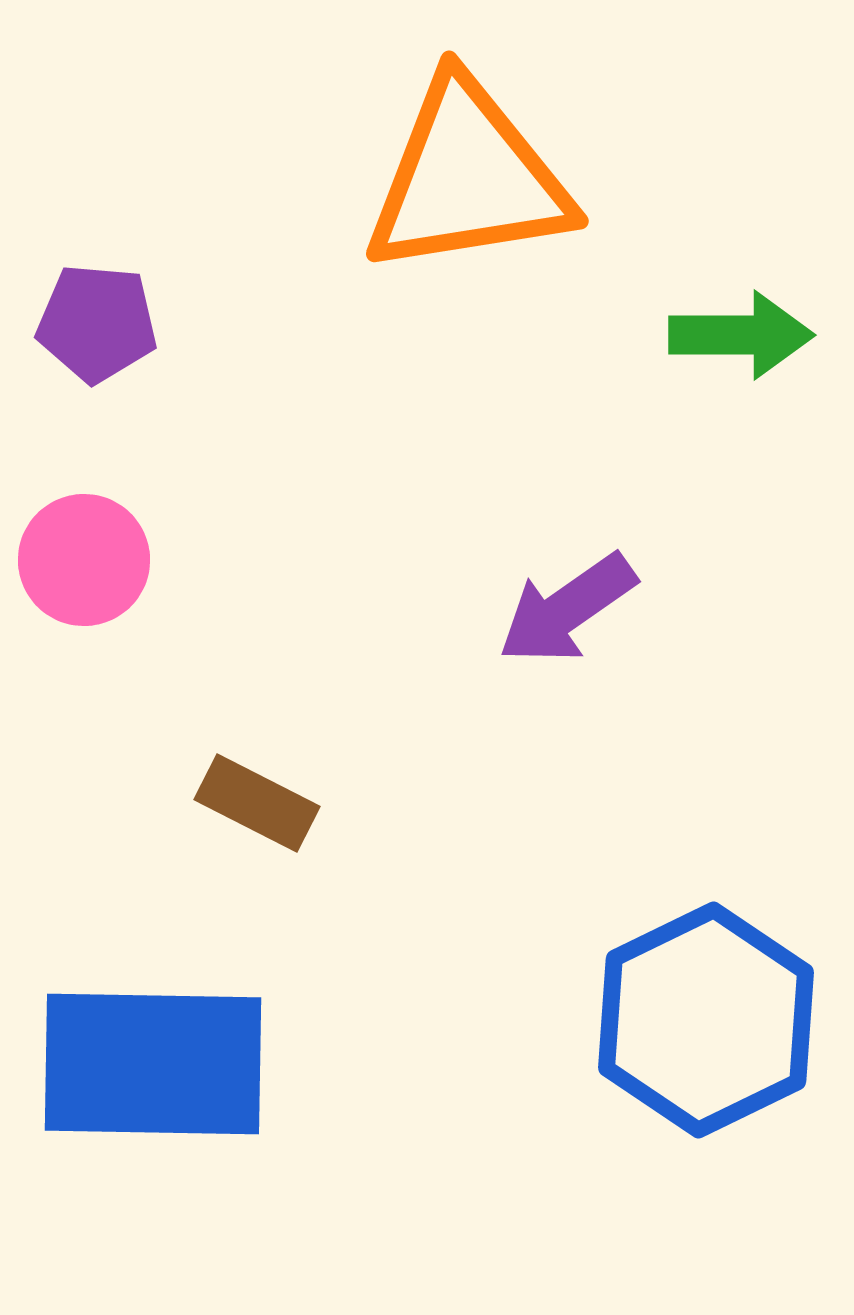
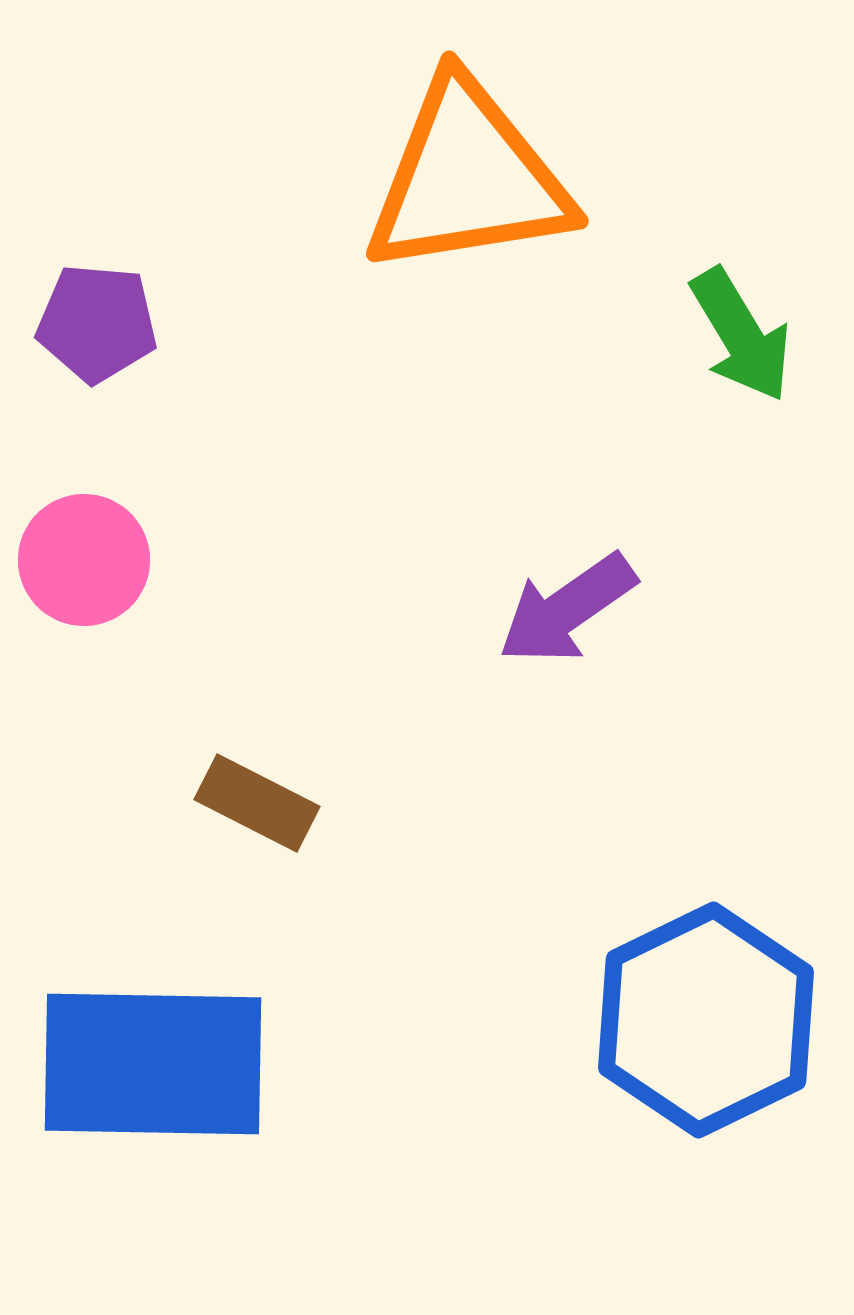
green arrow: rotated 59 degrees clockwise
